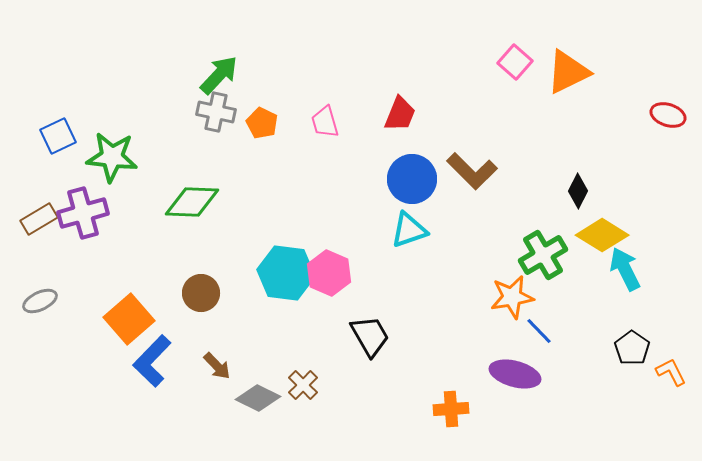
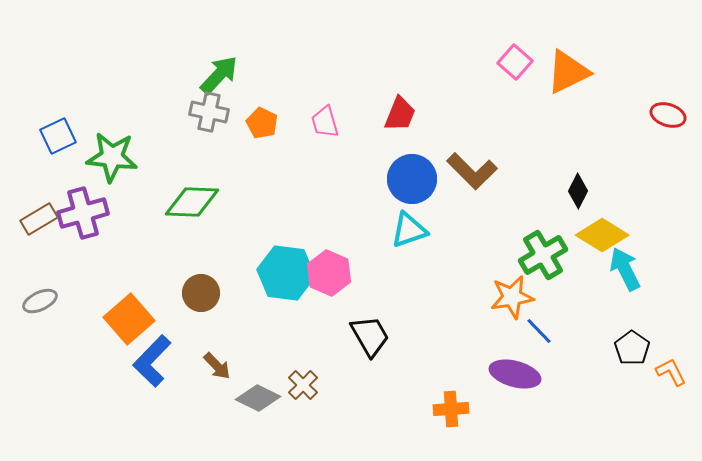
gray cross: moved 7 px left
